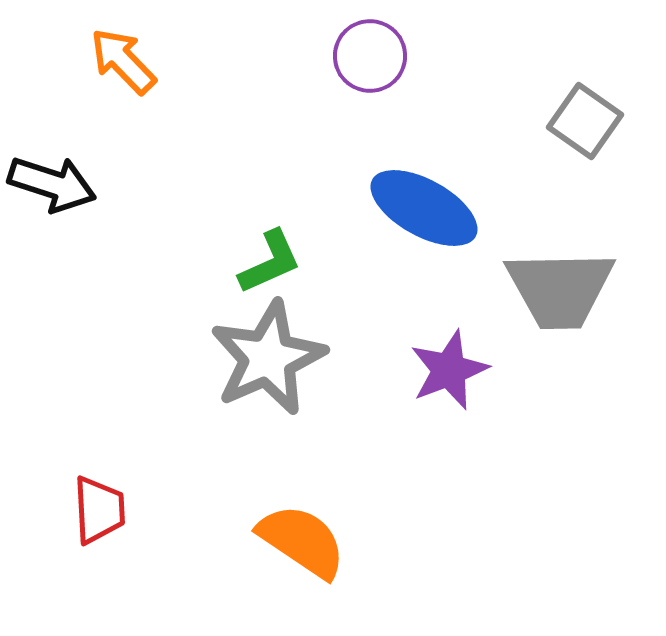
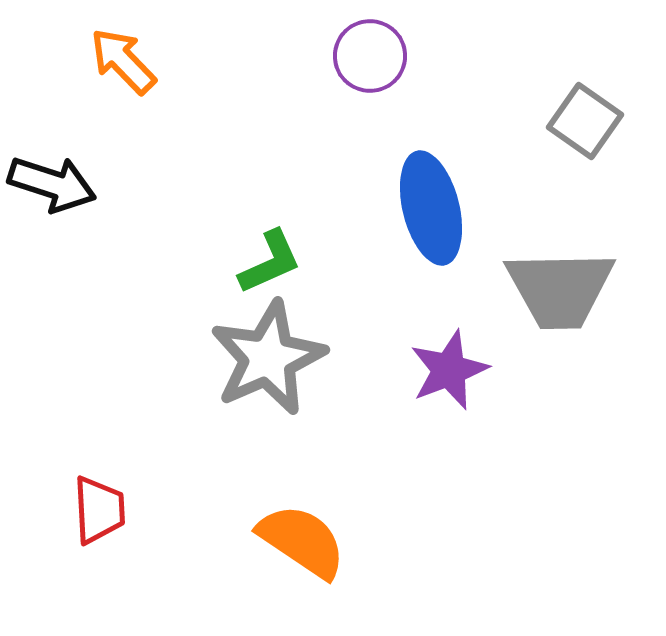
blue ellipse: moved 7 px right; rotated 47 degrees clockwise
